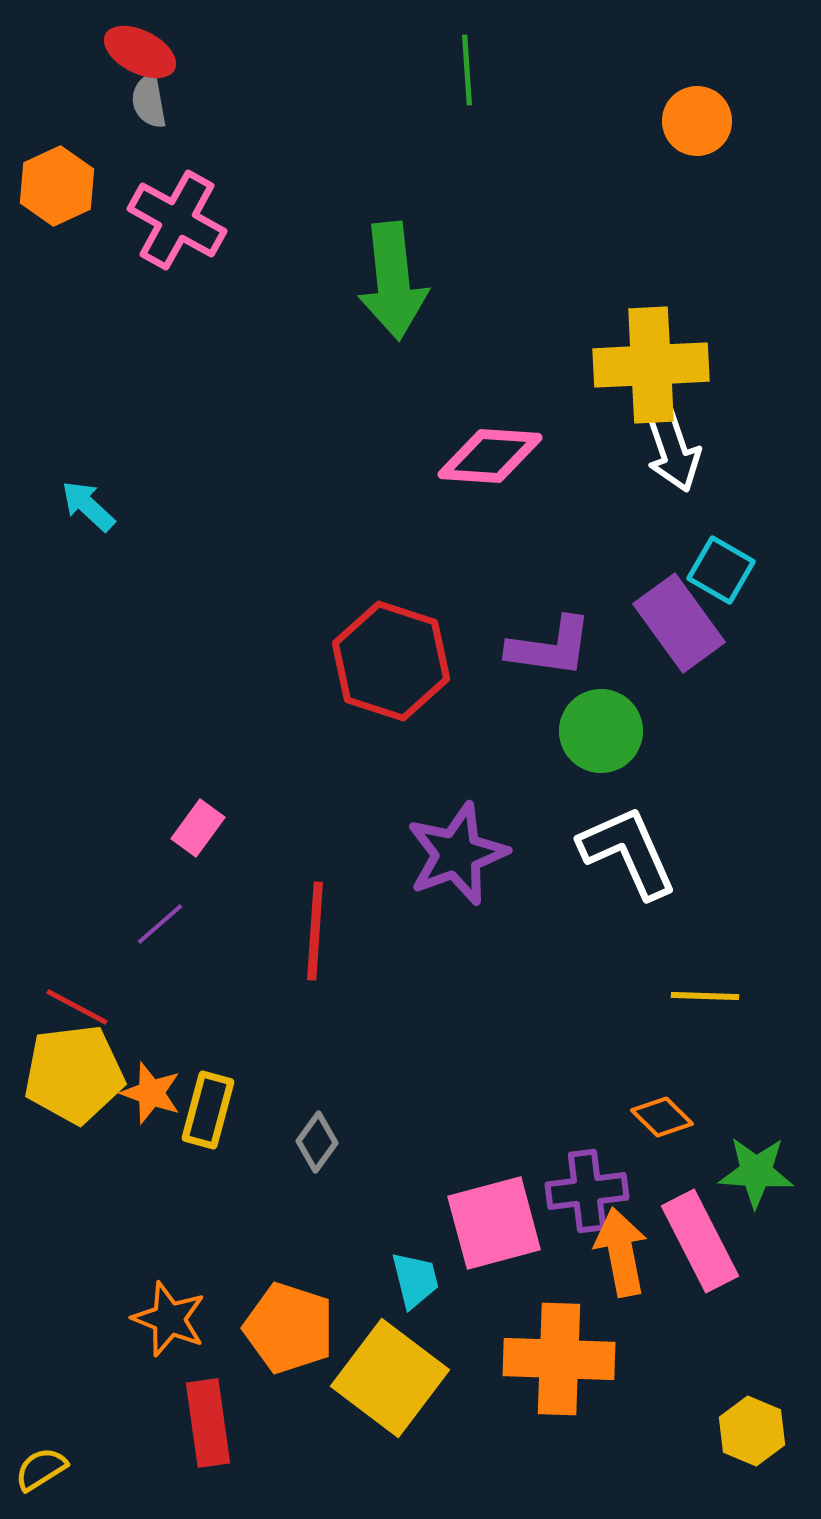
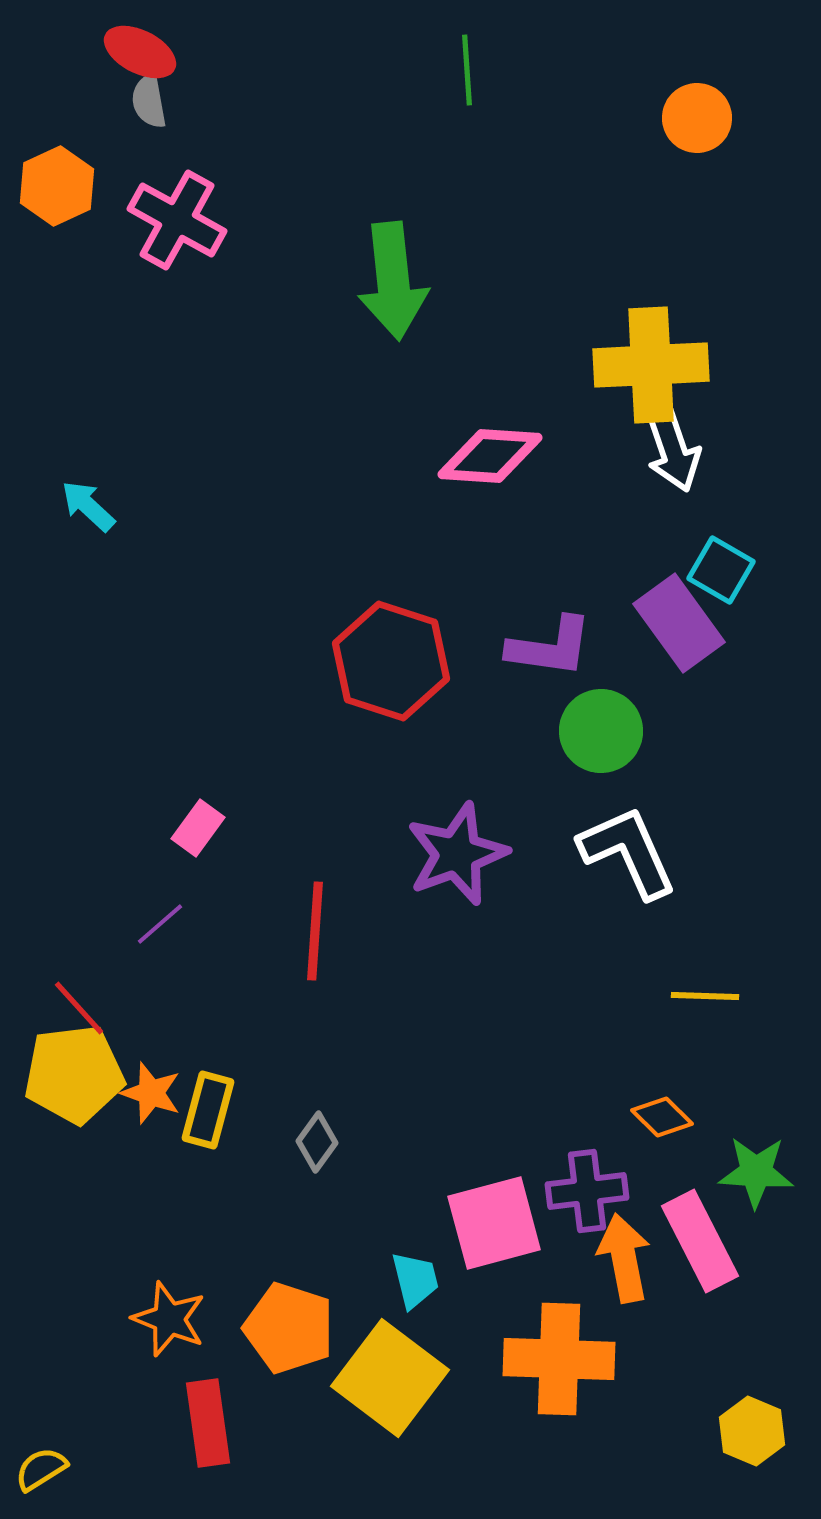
orange circle at (697, 121): moved 3 px up
red line at (77, 1007): moved 2 px right, 1 px down; rotated 20 degrees clockwise
orange arrow at (621, 1252): moved 3 px right, 6 px down
